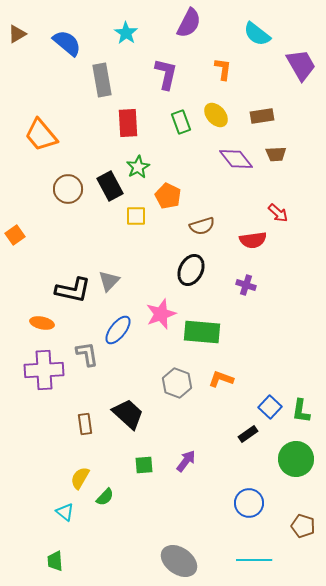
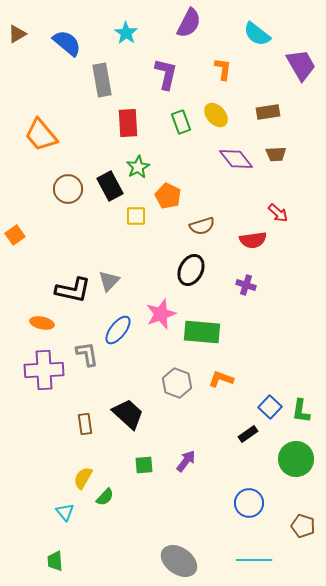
brown rectangle at (262, 116): moved 6 px right, 4 px up
yellow semicircle at (80, 478): moved 3 px right
cyan triangle at (65, 512): rotated 12 degrees clockwise
